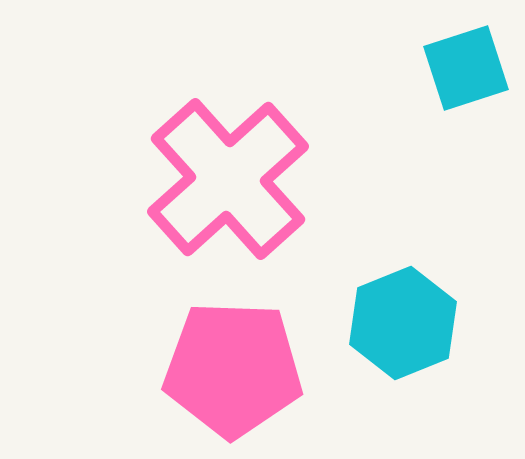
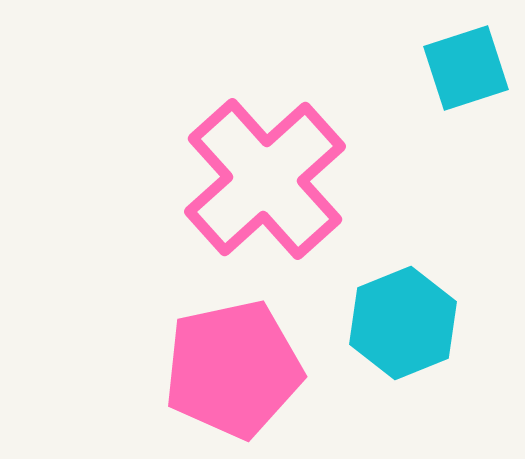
pink cross: moved 37 px right
pink pentagon: rotated 14 degrees counterclockwise
